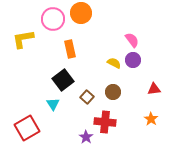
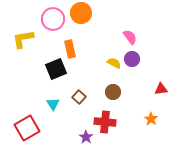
pink semicircle: moved 2 px left, 3 px up
purple circle: moved 1 px left, 1 px up
black square: moved 7 px left, 11 px up; rotated 15 degrees clockwise
red triangle: moved 7 px right
brown square: moved 8 px left
